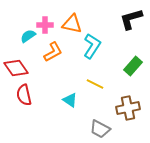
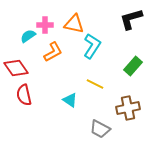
orange triangle: moved 2 px right
